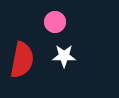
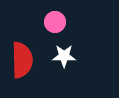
red semicircle: rotated 12 degrees counterclockwise
